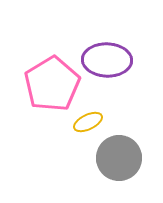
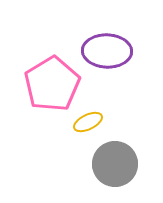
purple ellipse: moved 9 px up
gray circle: moved 4 px left, 6 px down
